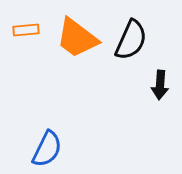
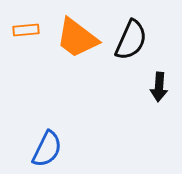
black arrow: moved 1 px left, 2 px down
